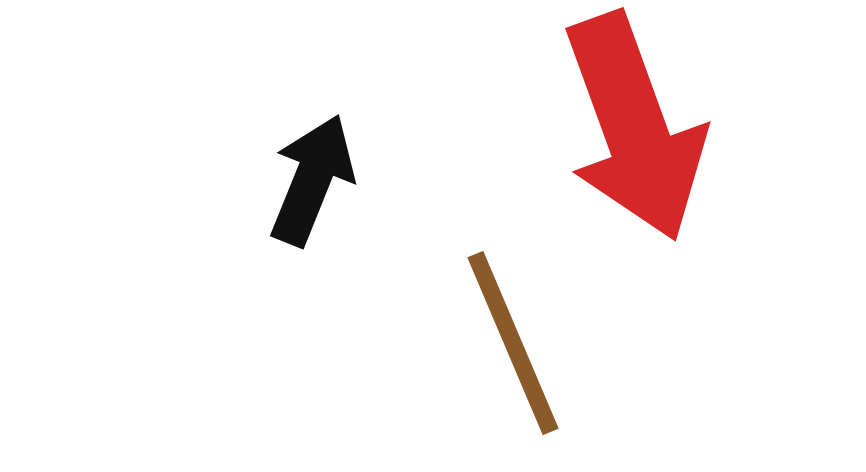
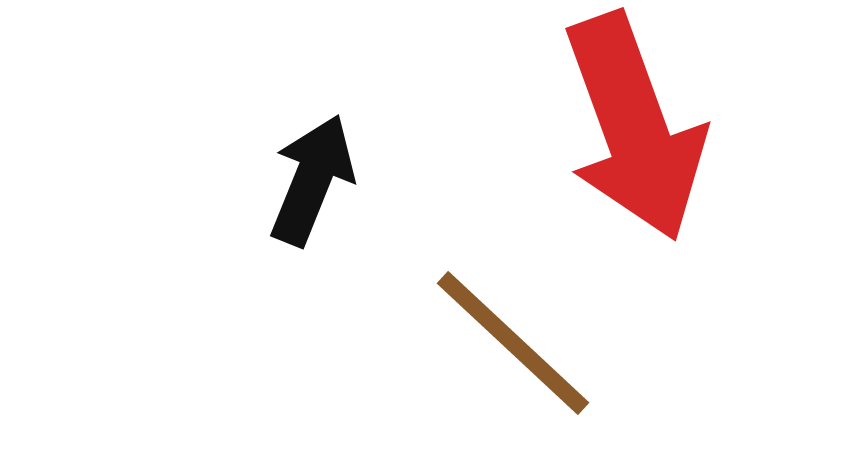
brown line: rotated 24 degrees counterclockwise
